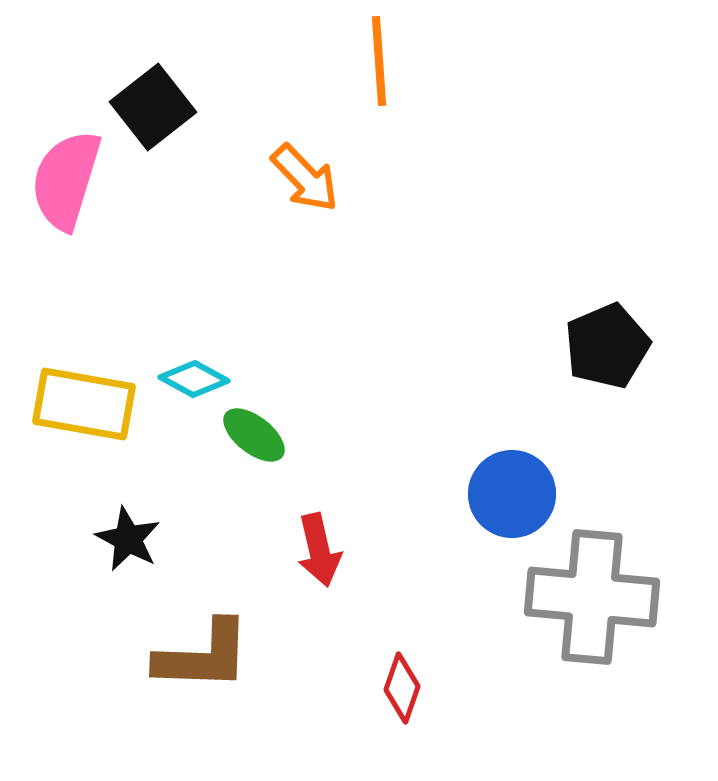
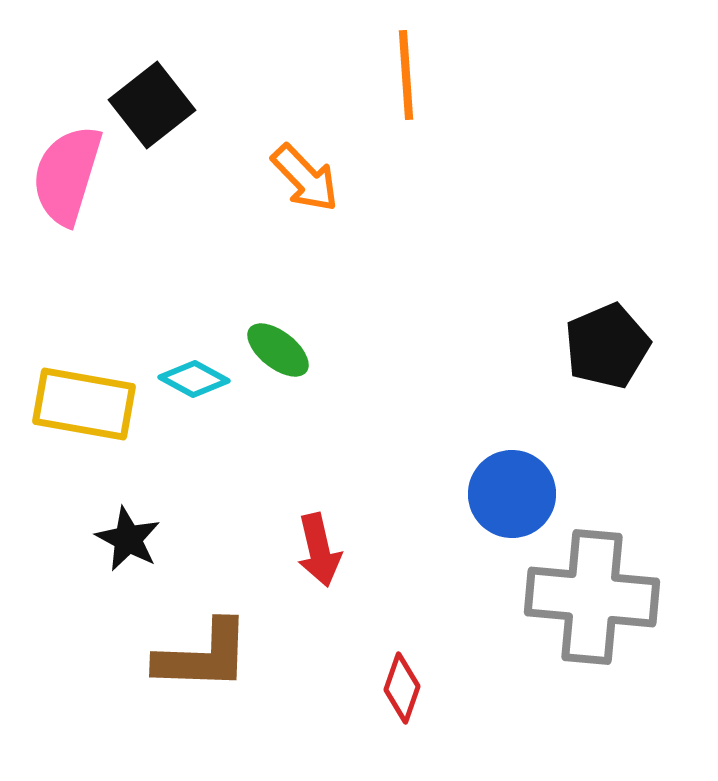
orange line: moved 27 px right, 14 px down
black square: moved 1 px left, 2 px up
pink semicircle: moved 1 px right, 5 px up
green ellipse: moved 24 px right, 85 px up
